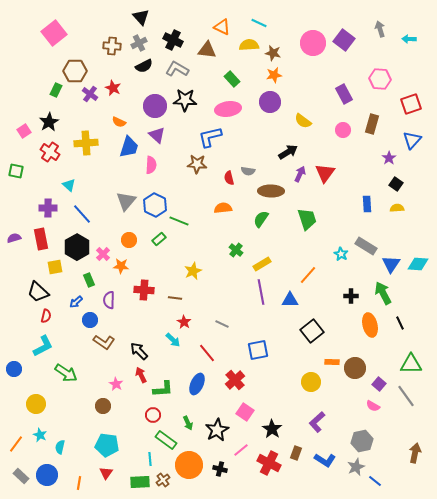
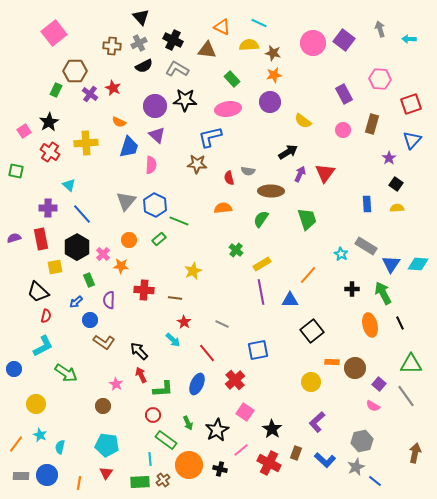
black cross at (351, 296): moved 1 px right, 7 px up
blue L-shape at (325, 460): rotated 10 degrees clockwise
gray rectangle at (21, 476): rotated 42 degrees counterclockwise
